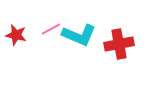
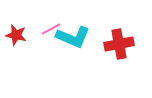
cyan L-shape: moved 6 px left, 2 px down
